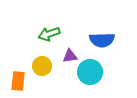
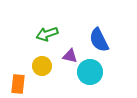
green arrow: moved 2 px left
blue semicircle: moved 3 px left; rotated 65 degrees clockwise
purple triangle: rotated 21 degrees clockwise
orange rectangle: moved 3 px down
